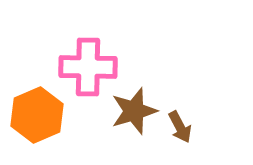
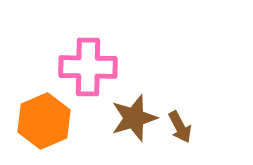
brown star: moved 7 px down
orange hexagon: moved 7 px right, 6 px down
